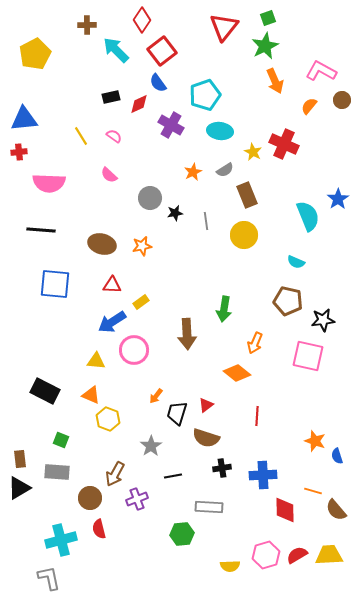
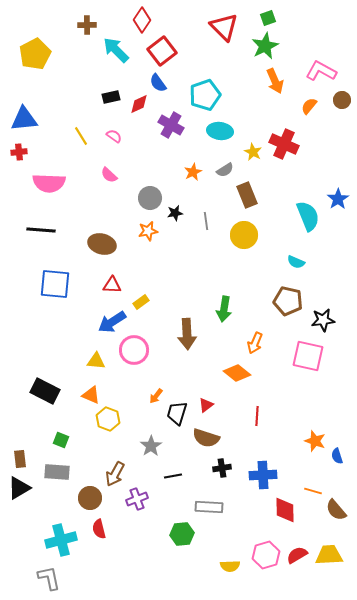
red triangle at (224, 27): rotated 24 degrees counterclockwise
orange star at (142, 246): moved 6 px right, 15 px up
